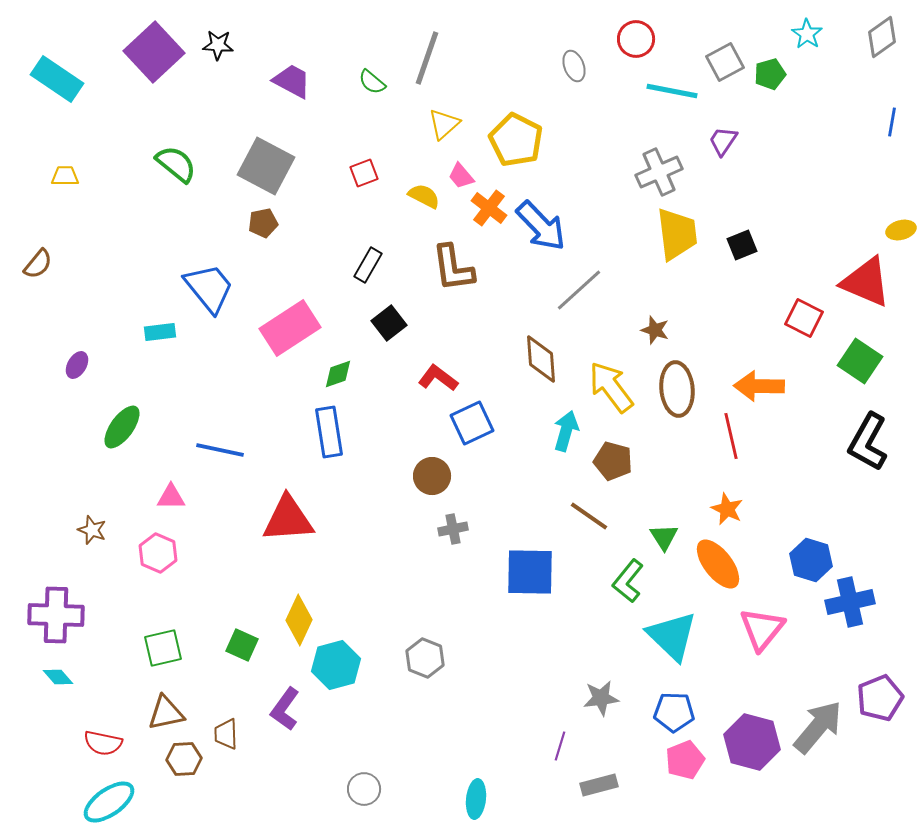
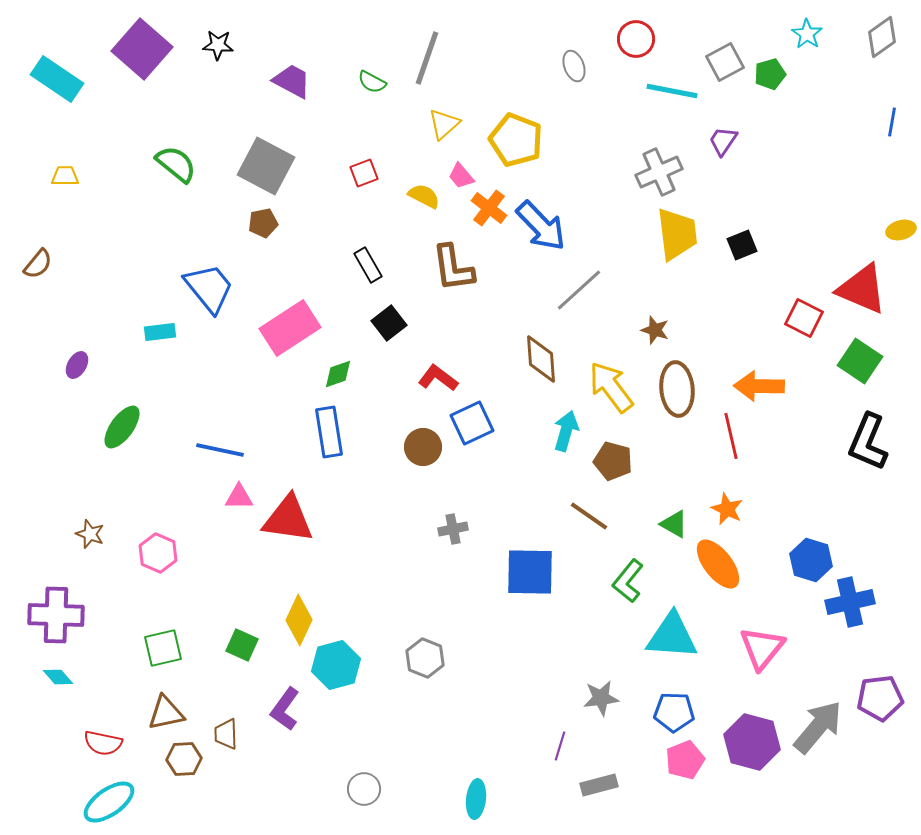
purple square at (154, 52): moved 12 px left, 3 px up; rotated 6 degrees counterclockwise
green semicircle at (372, 82): rotated 12 degrees counterclockwise
yellow pentagon at (516, 140): rotated 6 degrees counterclockwise
black rectangle at (368, 265): rotated 60 degrees counterclockwise
red triangle at (866, 282): moved 4 px left, 7 px down
black L-shape at (868, 442): rotated 6 degrees counterclockwise
brown circle at (432, 476): moved 9 px left, 29 px up
pink triangle at (171, 497): moved 68 px right
red triangle at (288, 519): rotated 12 degrees clockwise
brown star at (92, 530): moved 2 px left, 4 px down
green triangle at (664, 537): moved 10 px right, 13 px up; rotated 28 degrees counterclockwise
pink triangle at (762, 629): moved 19 px down
cyan triangle at (672, 636): rotated 40 degrees counterclockwise
purple pentagon at (880, 698): rotated 15 degrees clockwise
